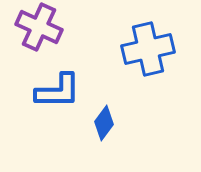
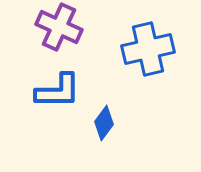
purple cross: moved 20 px right
